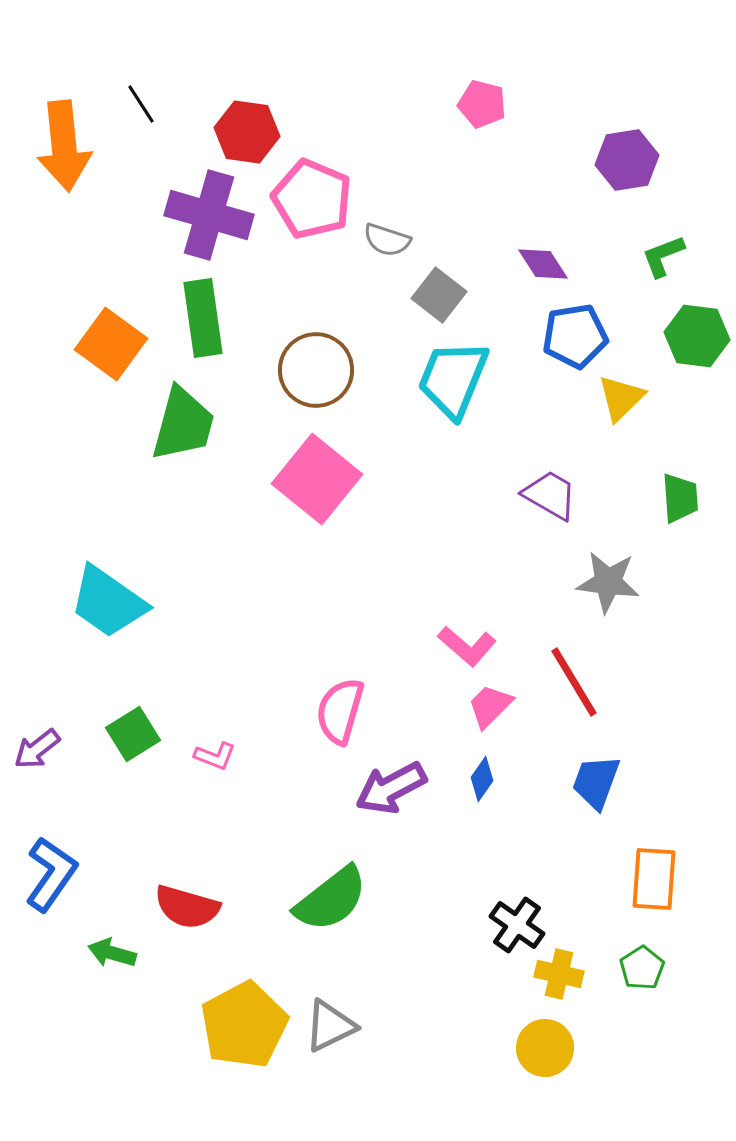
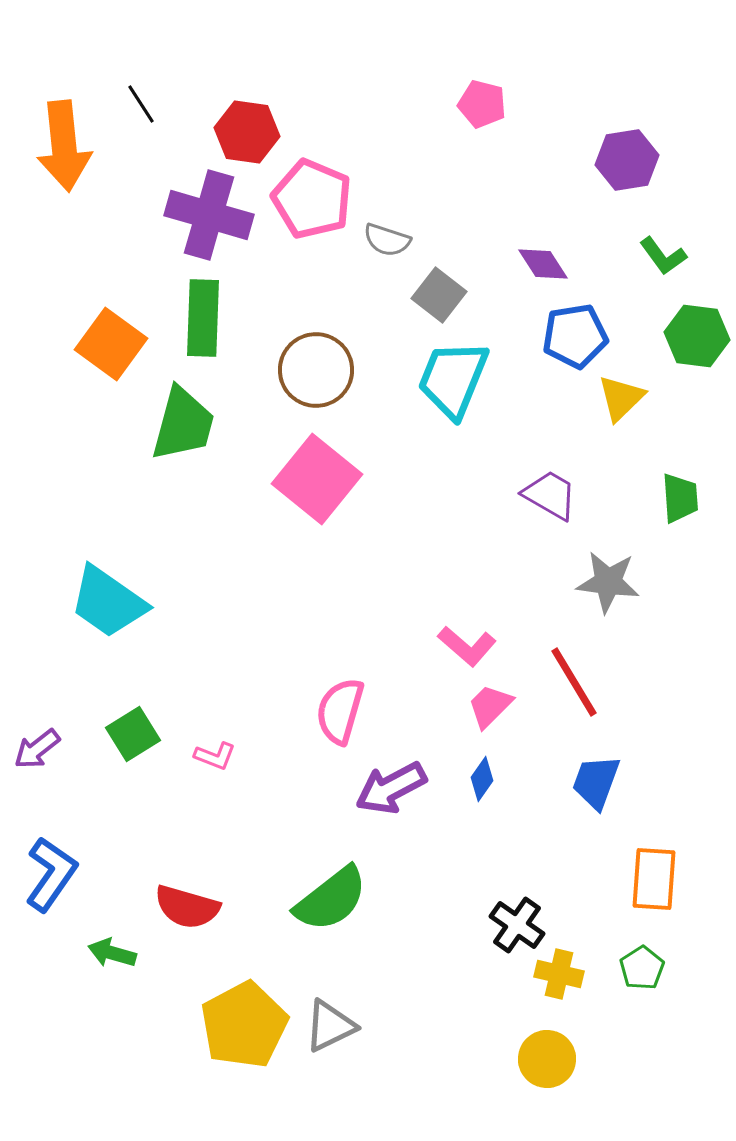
green L-shape at (663, 256): rotated 105 degrees counterclockwise
green rectangle at (203, 318): rotated 10 degrees clockwise
yellow circle at (545, 1048): moved 2 px right, 11 px down
